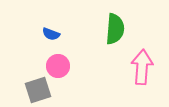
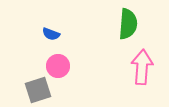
green semicircle: moved 13 px right, 5 px up
